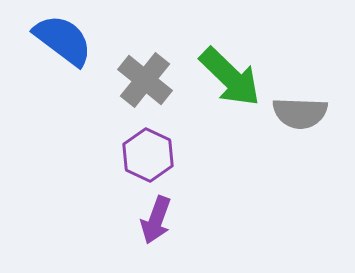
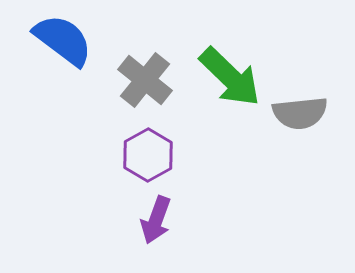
gray semicircle: rotated 8 degrees counterclockwise
purple hexagon: rotated 6 degrees clockwise
